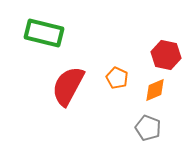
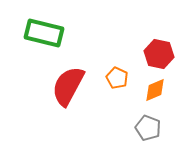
red hexagon: moved 7 px left, 1 px up
